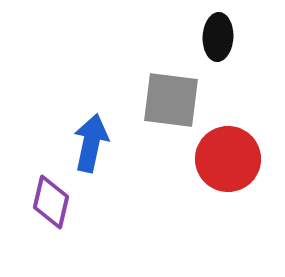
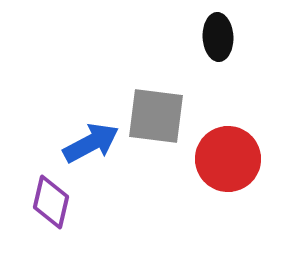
black ellipse: rotated 6 degrees counterclockwise
gray square: moved 15 px left, 16 px down
blue arrow: rotated 50 degrees clockwise
